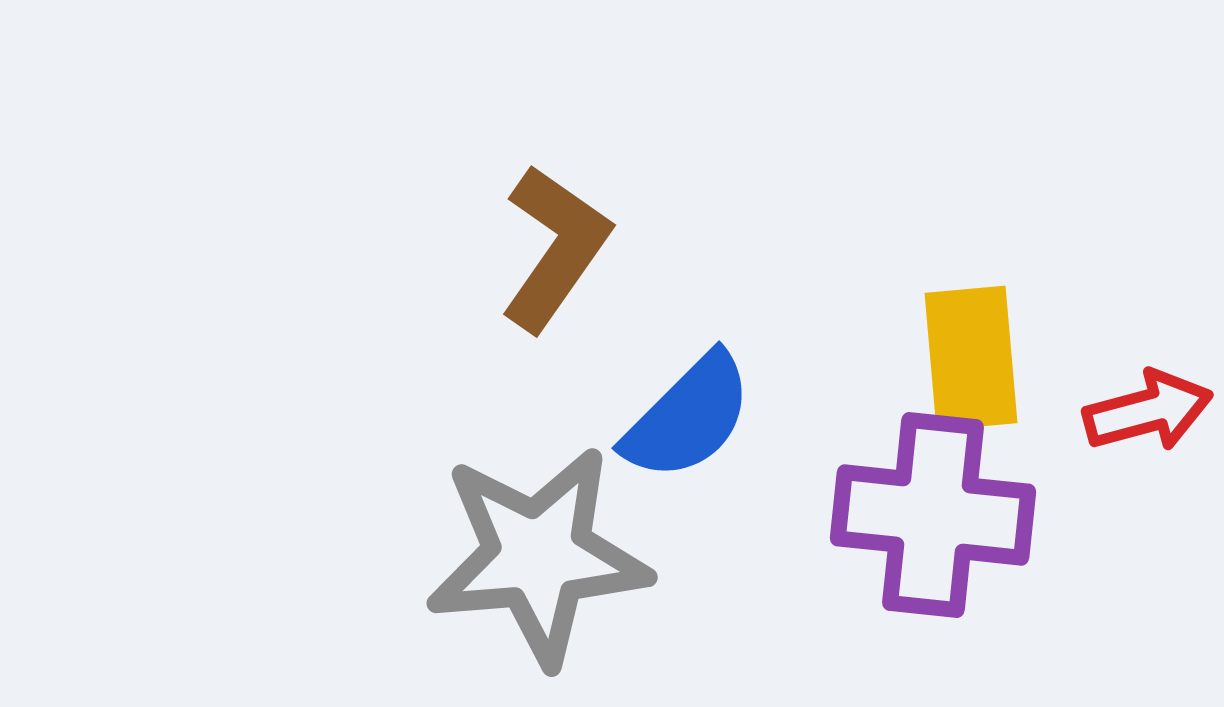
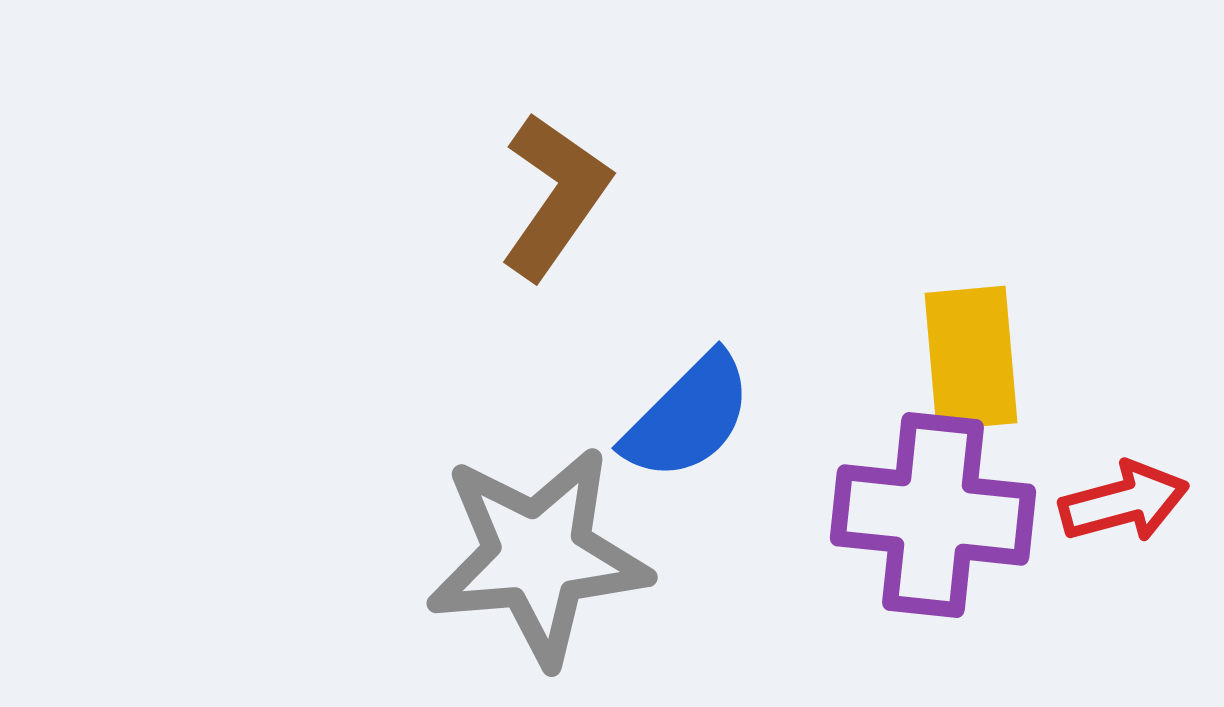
brown L-shape: moved 52 px up
red arrow: moved 24 px left, 91 px down
